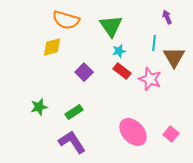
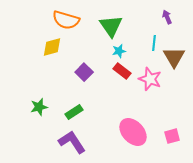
pink square: moved 1 px right, 2 px down; rotated 35 degrees clockwise
